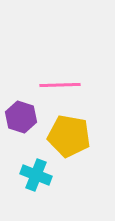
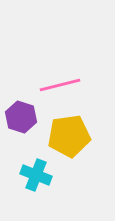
pink line: rotated 12 degrees counterclockwise
yellow pentagon: rotated 18 degrees counterclockwise
